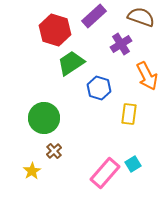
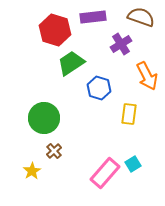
purple rectangle: moved 1 px left, 1 px down; rotated 35 degrees clockwise
